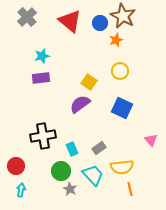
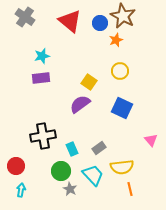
gray cross: moved 2 px left; rotated 12 degrees counterclockwise
